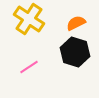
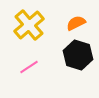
yellow cross: moved 6 px down; rotated 16 degrees clockwise
black hexagon: moved 3 px right, 3 px down
